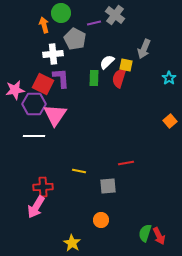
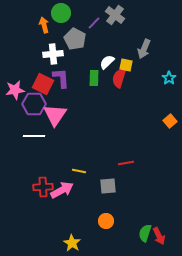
purple line: rotated 32 degrees counterclockwise
pink arrow: moved 26 px right, 17 px up; rotated 150 degrees counterclockwise
orange circle: moved 5 px right, 1 px down
